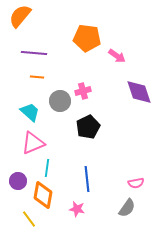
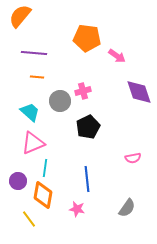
cyan line: moved 2 px left
pink semicircle: moved 3 px left, 25 px up
